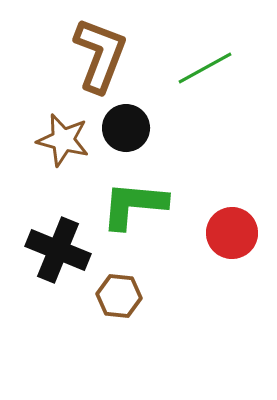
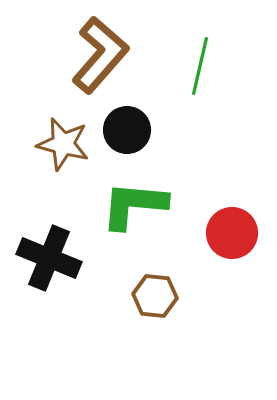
brown L-shape: rotated 20 degrees clockwise
green line: moved 5 px left, 2 px up; rotated 48 degrees counterclockwise
black circle: moved 1 px right, 2 px down
brown star: moved 4 px down
black cross: moved 9 px left, 8 px down
brown hexagon: moved 36 px right
